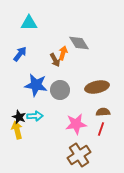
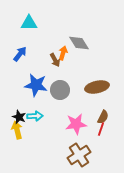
brown semicircle: moved 5 px down; rotated 120 degrees clockwise
